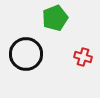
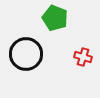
green pentagon: rotated 30 degrees counterclockwise
